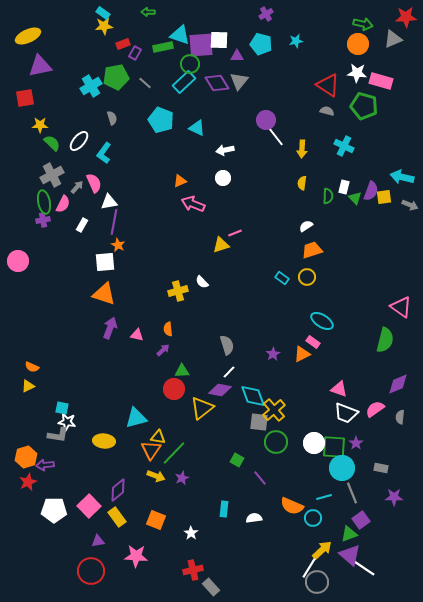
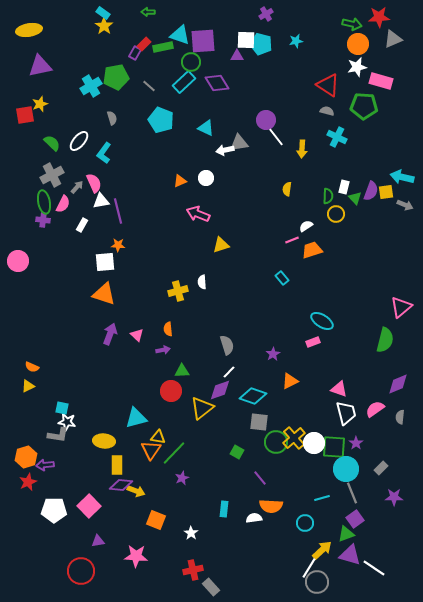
red star at (406, 17): moved 27 px left
green arrow at (363, 24): moved 11 px left
yellow star at (104, 26): rotated 30 degrees counterclockwise
yellow ellipse at (28, 36): moved 1 px right, 6 px up; rotated 15 degrees clockwise
white square at (219, 40): moved 27 px right
red rectangle at (123, 44): moved 21 px right; rotated 24 degrees counterclockwise
purple square at (201, 45): moved 2 px right, 4 px up
green circle at (190, 64): moved 1 px right, 2 px up
white star at (357, 73): moved 6 px up; rotated 18 degrees counterclockwise
gray triangle at (239, 81): moved 62 px down; rotated 42 degrees clockwise
gray line at (145, 83): moved 4 px right, 3 px down
red square at (25, 98): moved 17 px down
green pentagon at (364, 106): rotated 12 degrees counterclockwise
yellow star at (40, 125): moved 21 px up; rotated 21 degrees counterclockwise
cyan triangle at (197, 128): moved 9 px right
cyan cross at (344, 146): moved 7 px left, 9 px up
white circle at (223, 178): moved 17 px left
yellow semicircle at (302, 183): moved 15 px left, 6 px down
yellow square at (384, 197): moved 2 px right, 5 px up
white triangle at (109, 202): moved 8 px left, 1 px up
pink arrow at (193, 204): moved 5 px right, 10 px down
gray arrow at (410, 205): moved 5 px left
purple cross at (43, 220): rotated 16 degrees clockwise
purple line at (114, 222): moved 4 px right, 11 px up; rotated 25 degrees counterclockwise
pink line at (235, 233): moved 57 px right, 7 px down
orange star at (118, 245): rotated 24 degrees counterclockwise
yellow circle at (307, 277): moved 29 px right, 63 px up
cyan rectangle at (282, 278): rotated 16 degrees clockwise
white semicircle at (202, 282): rotated 40 degrees clockwise
pink triangle at (401, 307): rotated 45 degrees clockwise
purple arrow at (110, 328): moved 6 px down
pink triangle at (137, 335): rotated 32 degrees clockwise
pink rectangle at (313, 342): rotated 56 degrees counterclockwise
purple arrow at (163, 350): rotated 32 degrees clockwise
orange triangle at (302, 354): moved 12 px left, 27 px down
red circle at (174, 389): moved 3 px left, 2 px down
purple diamond at (220, 390): rotated 30 degrees counterclockwise
cyan diamond at (253, 396): rotated 52 degrees counterclockwise
yellow cross at (274, 410): moved 20 px right, 28 px down
white trapezoid at (346, 413): rotated 125 degrees counterclockwise
green square at (237, 460): moved 8 px up
cyan circle at (342, 468): moved 4 px right, 1 px down
gray rectangle at (381, 468): rotated 56 degrees counterclockwise
yellow arrow at (156, 476): moved 20 px left, 15 px down
purple diamond at (118, 490): moved 3 px right, 5 px up; rotated 45 degrees clockwise
cyan line at (324, 497): moved 2 px left, 1 px down
orange semicircle at (292, 506): moved 21 px left; rotated 20 degrees counterclockwise
yellow rectangle at (117, 517): moved 52 px up; rotated 36 degrees clockwise
cyan circle at (313, 518): moved 8 px left, 5 px down
purple square at (361, 520): moved 6 px left, 1 px up
green triangle at (349, 534): moved 3 px left
purple triangle at (350, 555): rotated 25 degrees counterclockwise
white line at (364, 568): moved 10 px right
red circle at (91, 571): moved 10 px left
